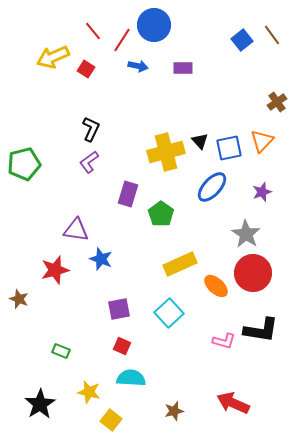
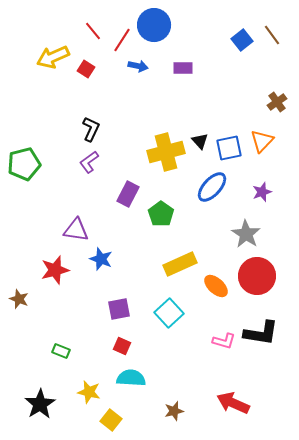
purple rectangle at (128, 194): rotated 10 degrees clockwise
red circle at (253, 273): moved 4 px right, 3 px down
black L-shape at (261, 330): moved 3 px down
